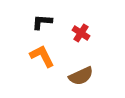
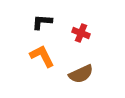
red cross: rotated 12 degrees counterclockwise
brown semicircle: moved 2 px up
